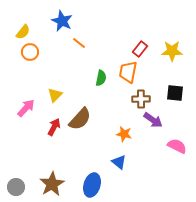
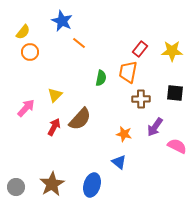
purple arrow: moved 2 px right, 7 px down; rotated 90 degrees clockwise
